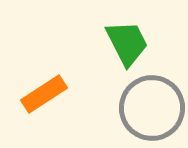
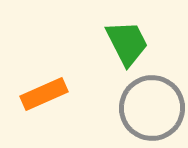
orange rectangle: rotated 9 degrees clockwise
